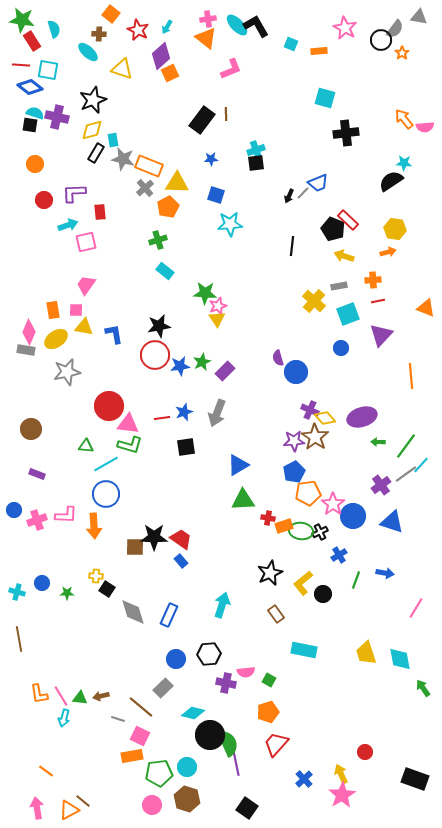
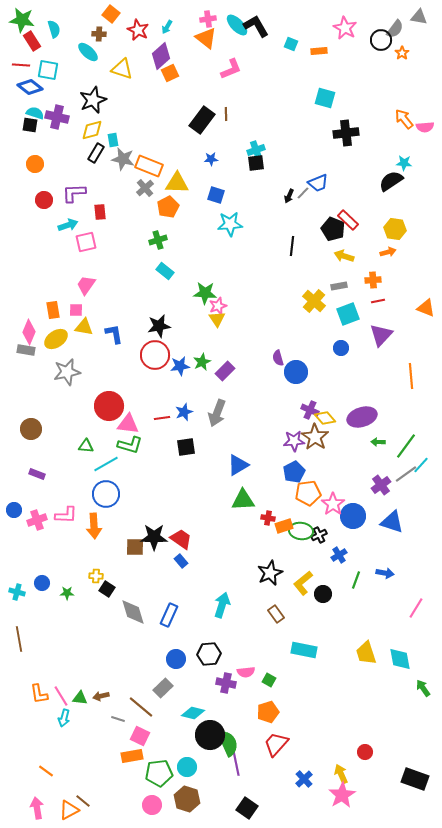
black cross at (320, 532): moved 1 px left, 3 px down
